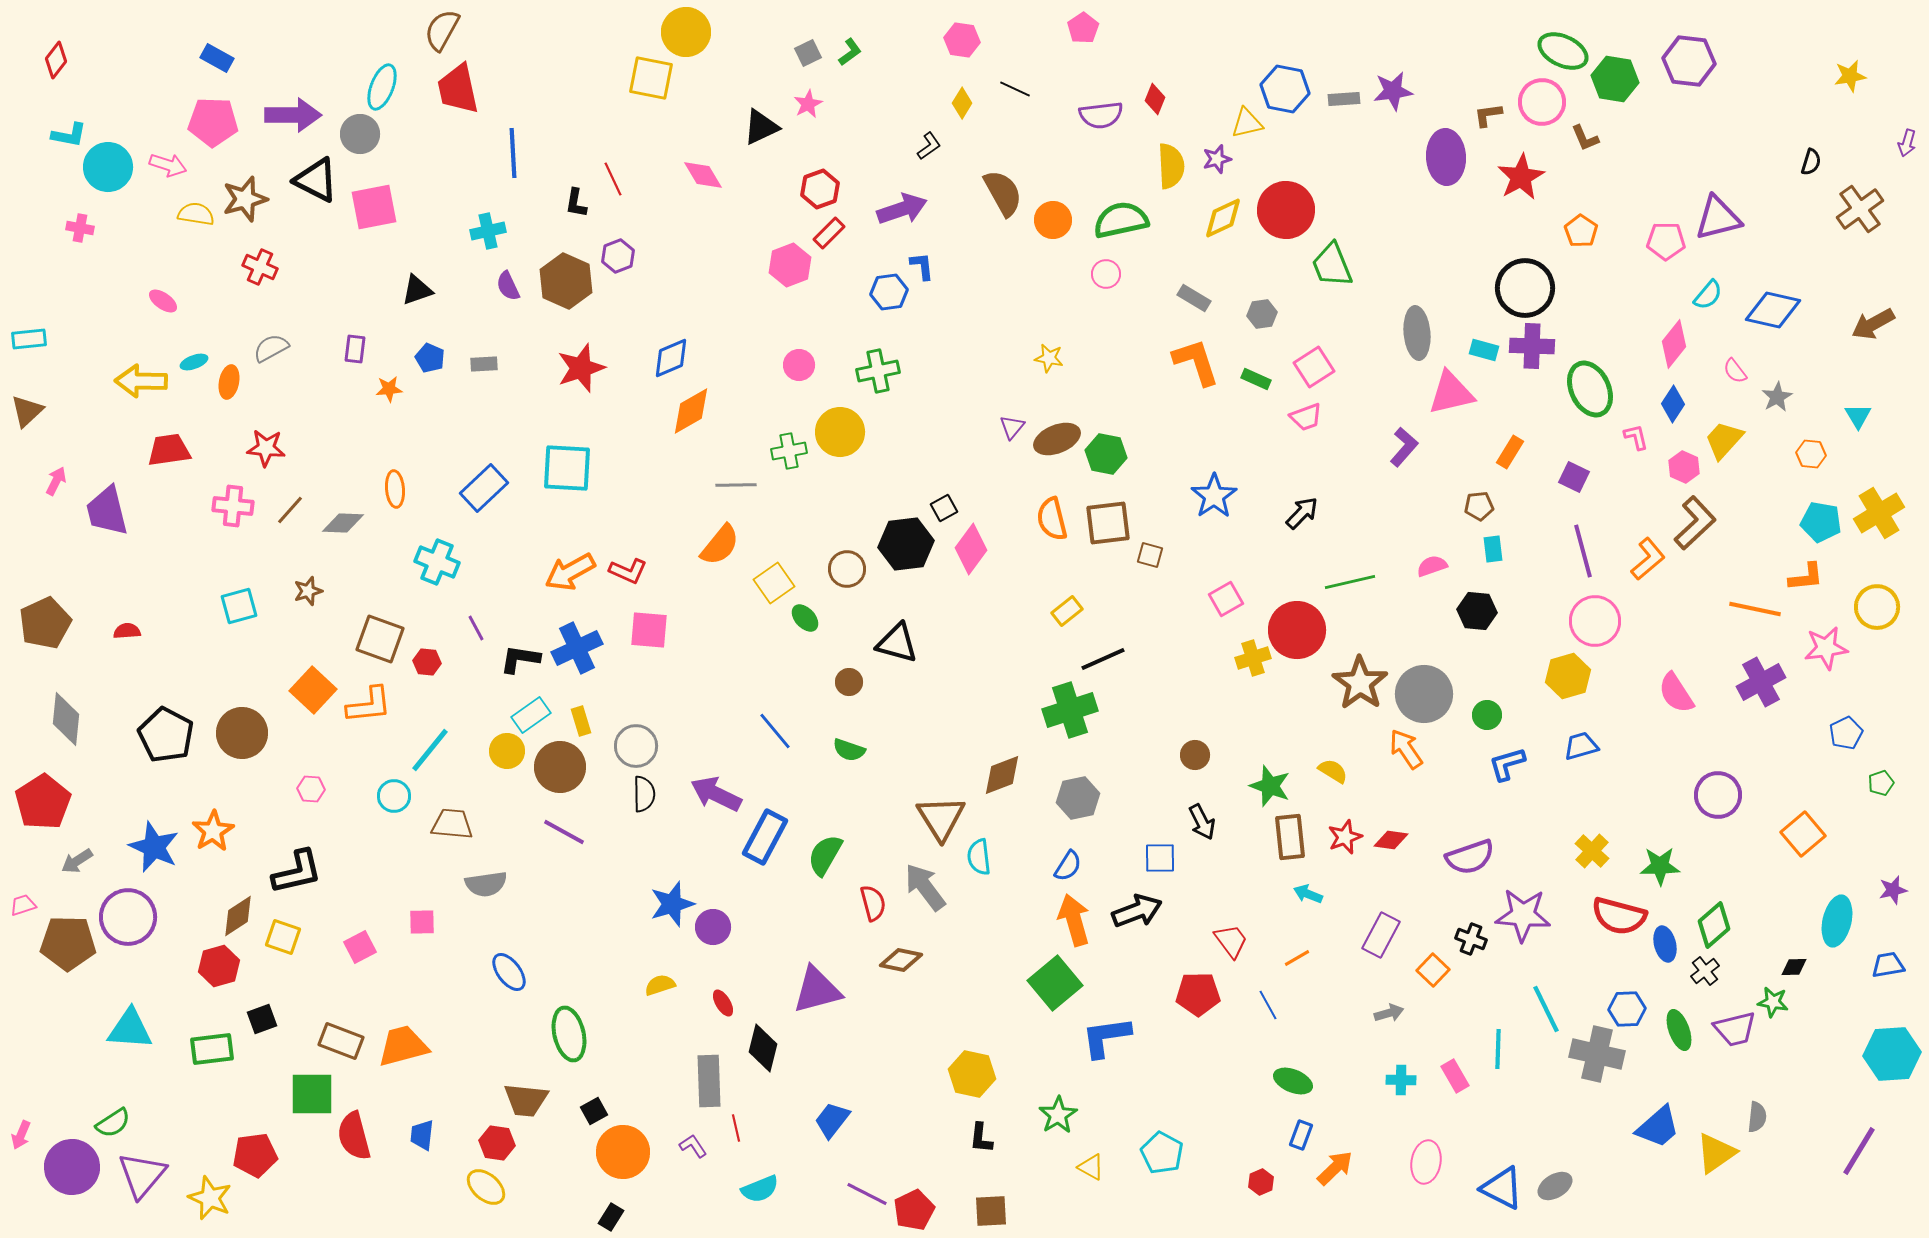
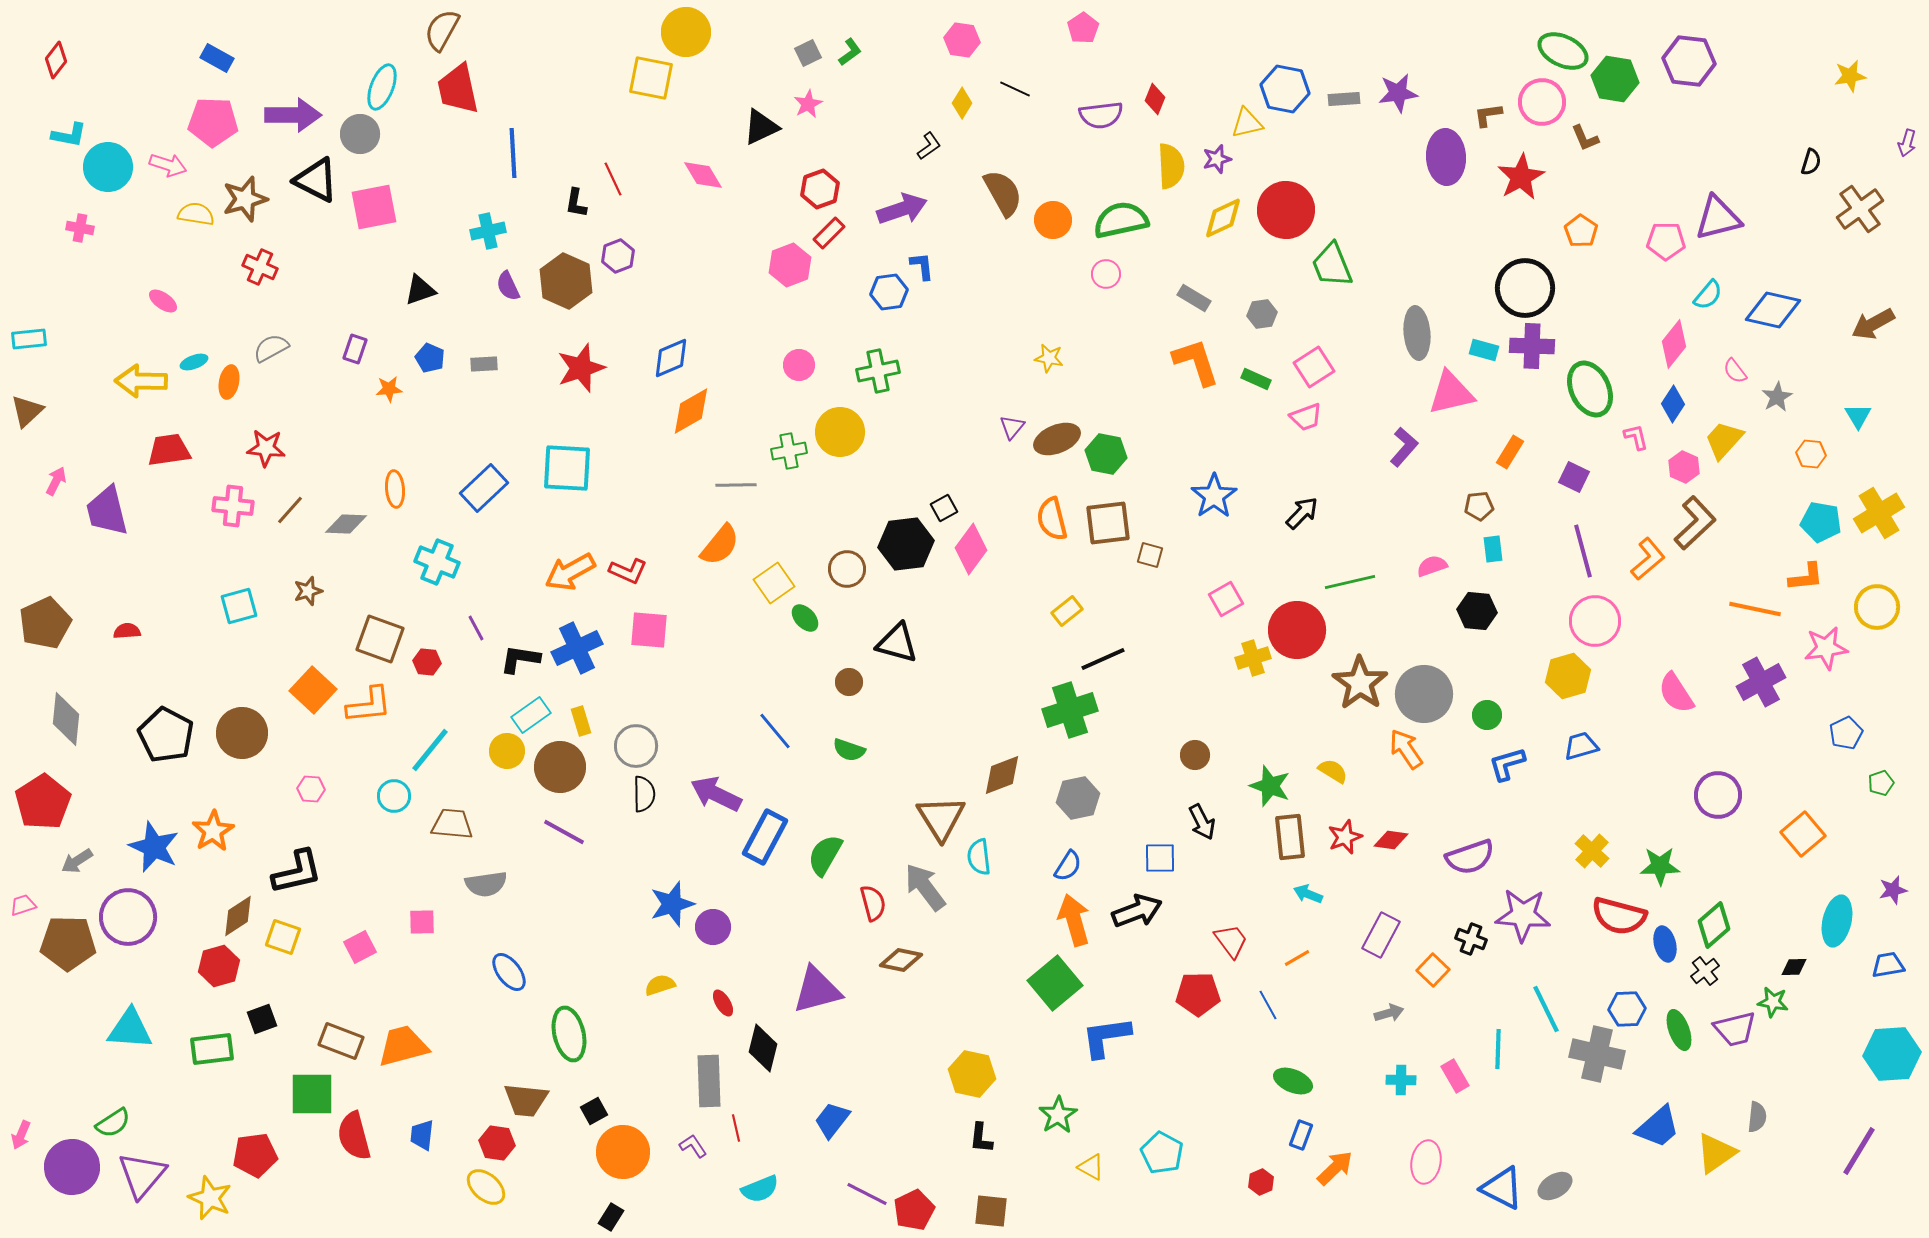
purple star at (1393, 91): moved 5 px right, 2 px down
black triangle at (417, 290): moved 3 px right
purple rectangle at (355, 349): rotated 12 degrees clockwise
gray diamond at (343, 523): moved 3 px right, 1 px down
brown square at (991, 1211): rotated 9 degrees clockwise
